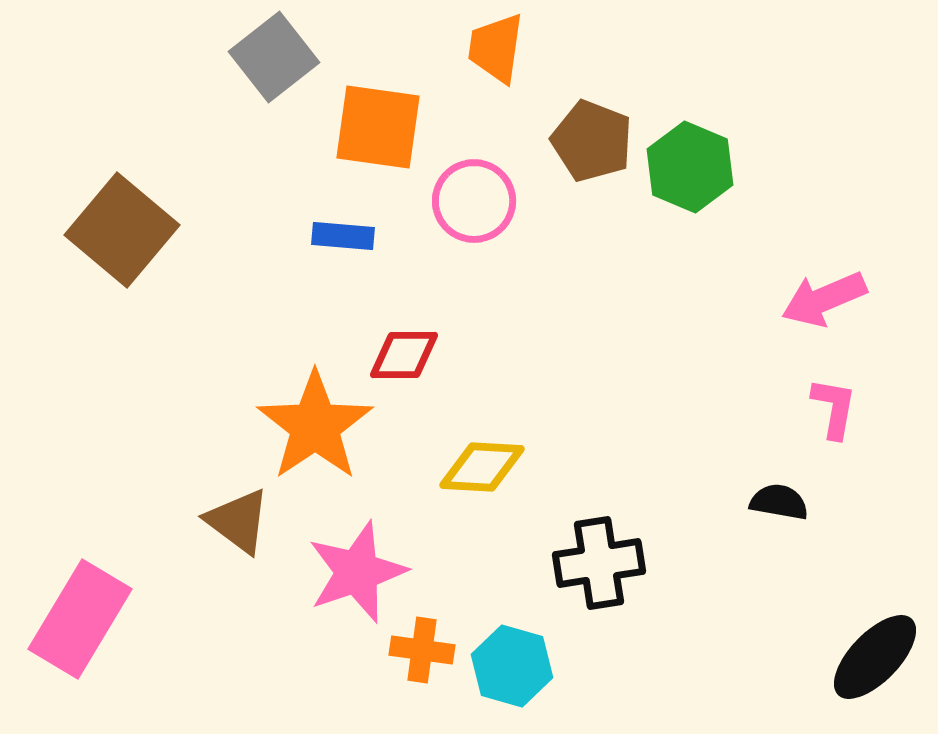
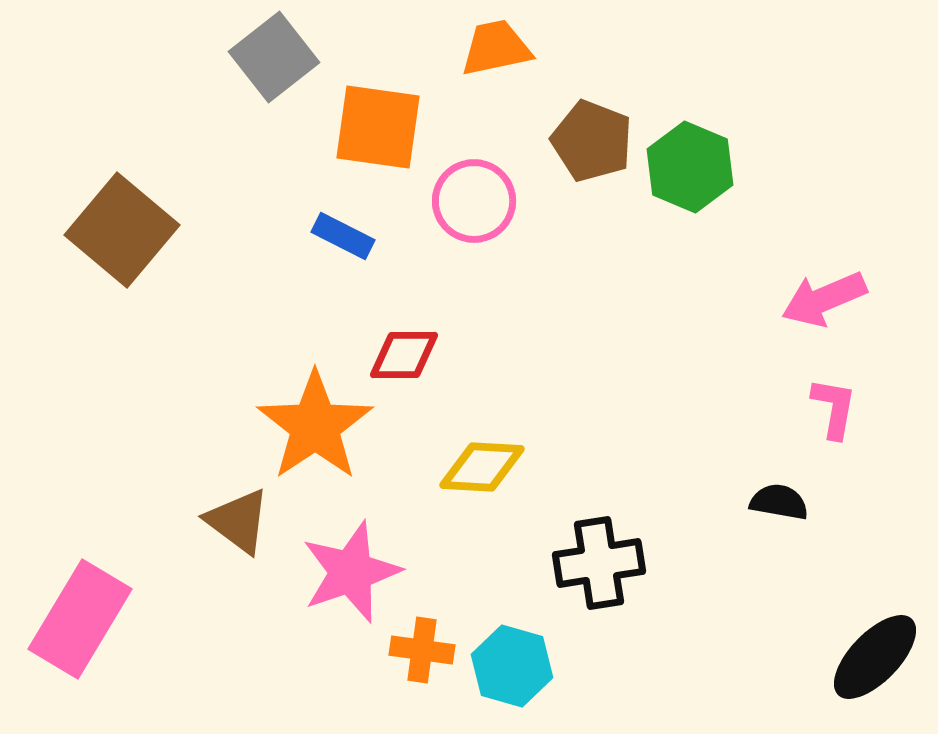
orange trapezoid: rotated 70 degrees clockwise
blue rectangle: rotated 22 degrees clockwise
pink star: moved 6 px left
